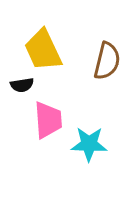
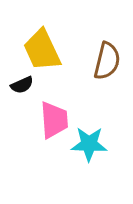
yellow trapezoid: moved 1 px left
black semicircle: rotated 15 degrees counterclockwise
pink trapezoid: moved 6 px right
